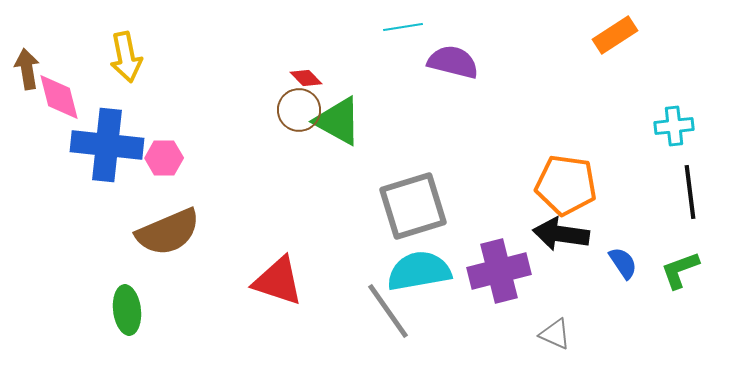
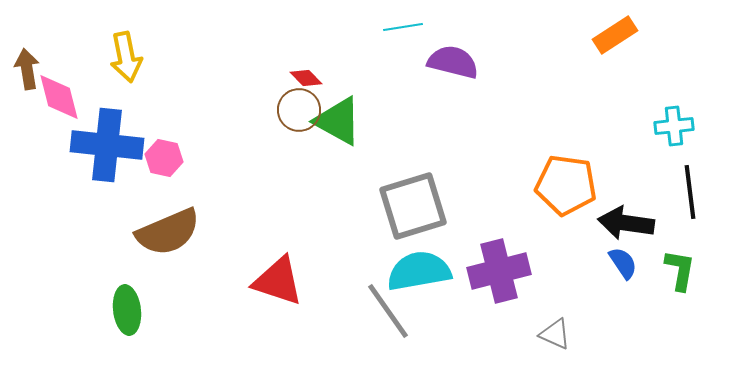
pink hexagon: rotated 12 degrees clockwise
black arrow: moved 65 px right, 11 px up
green L-shape: rotated 120 degrees clockwise
